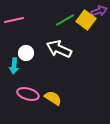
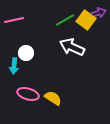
purple arrow: moved 1 px left, 2 px down
white arrow: moved 13 px right, 2 px up
